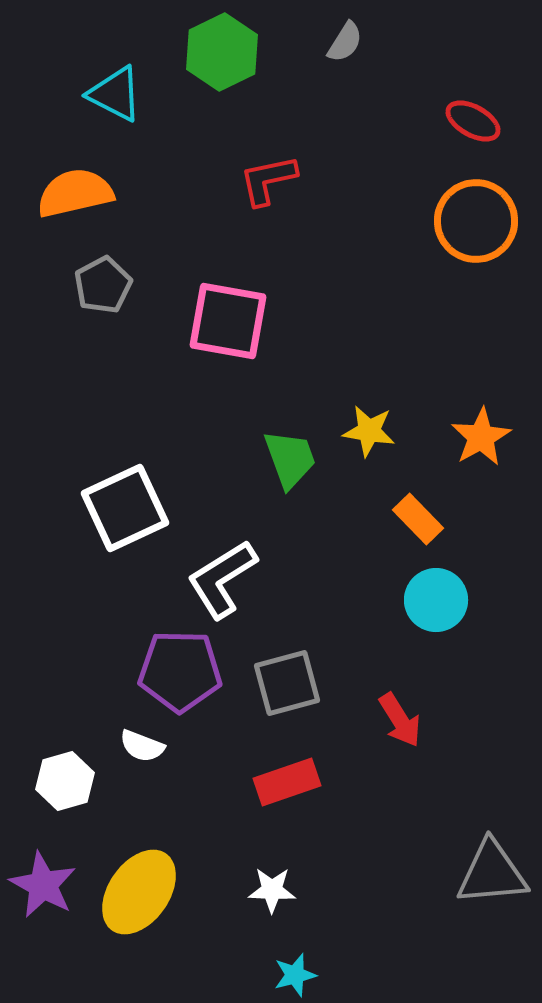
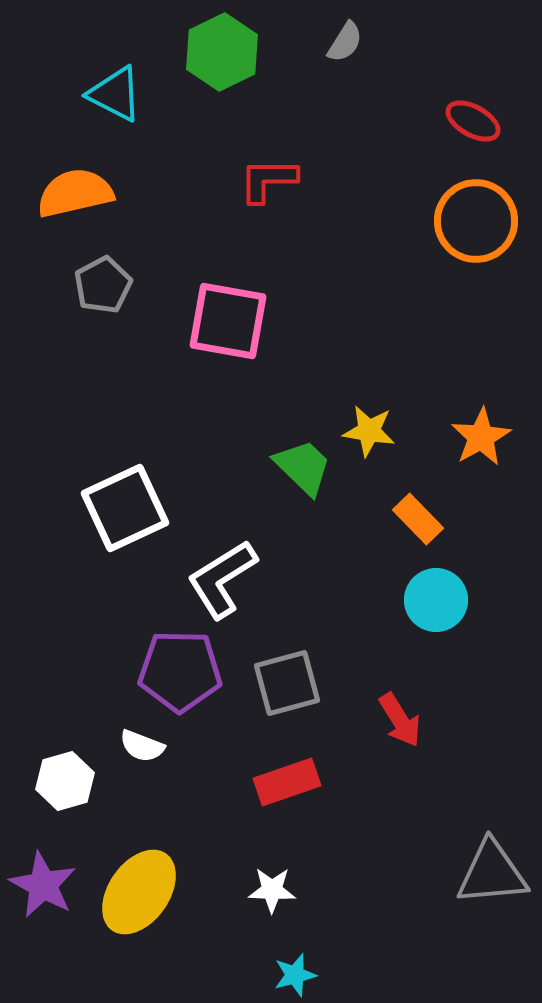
red L-shape: rotated 12 degrees clockwise
green trapezoid: moved 13 px right, 8 px down; rotated 26 degrees counterclockwise
